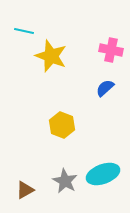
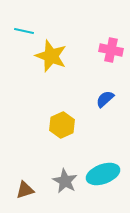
blue semicircle: moved 11 px down
yellow hexagon: rotated 15 degrees clockwise
brown triangle: rotated 12 degrees clockwise
